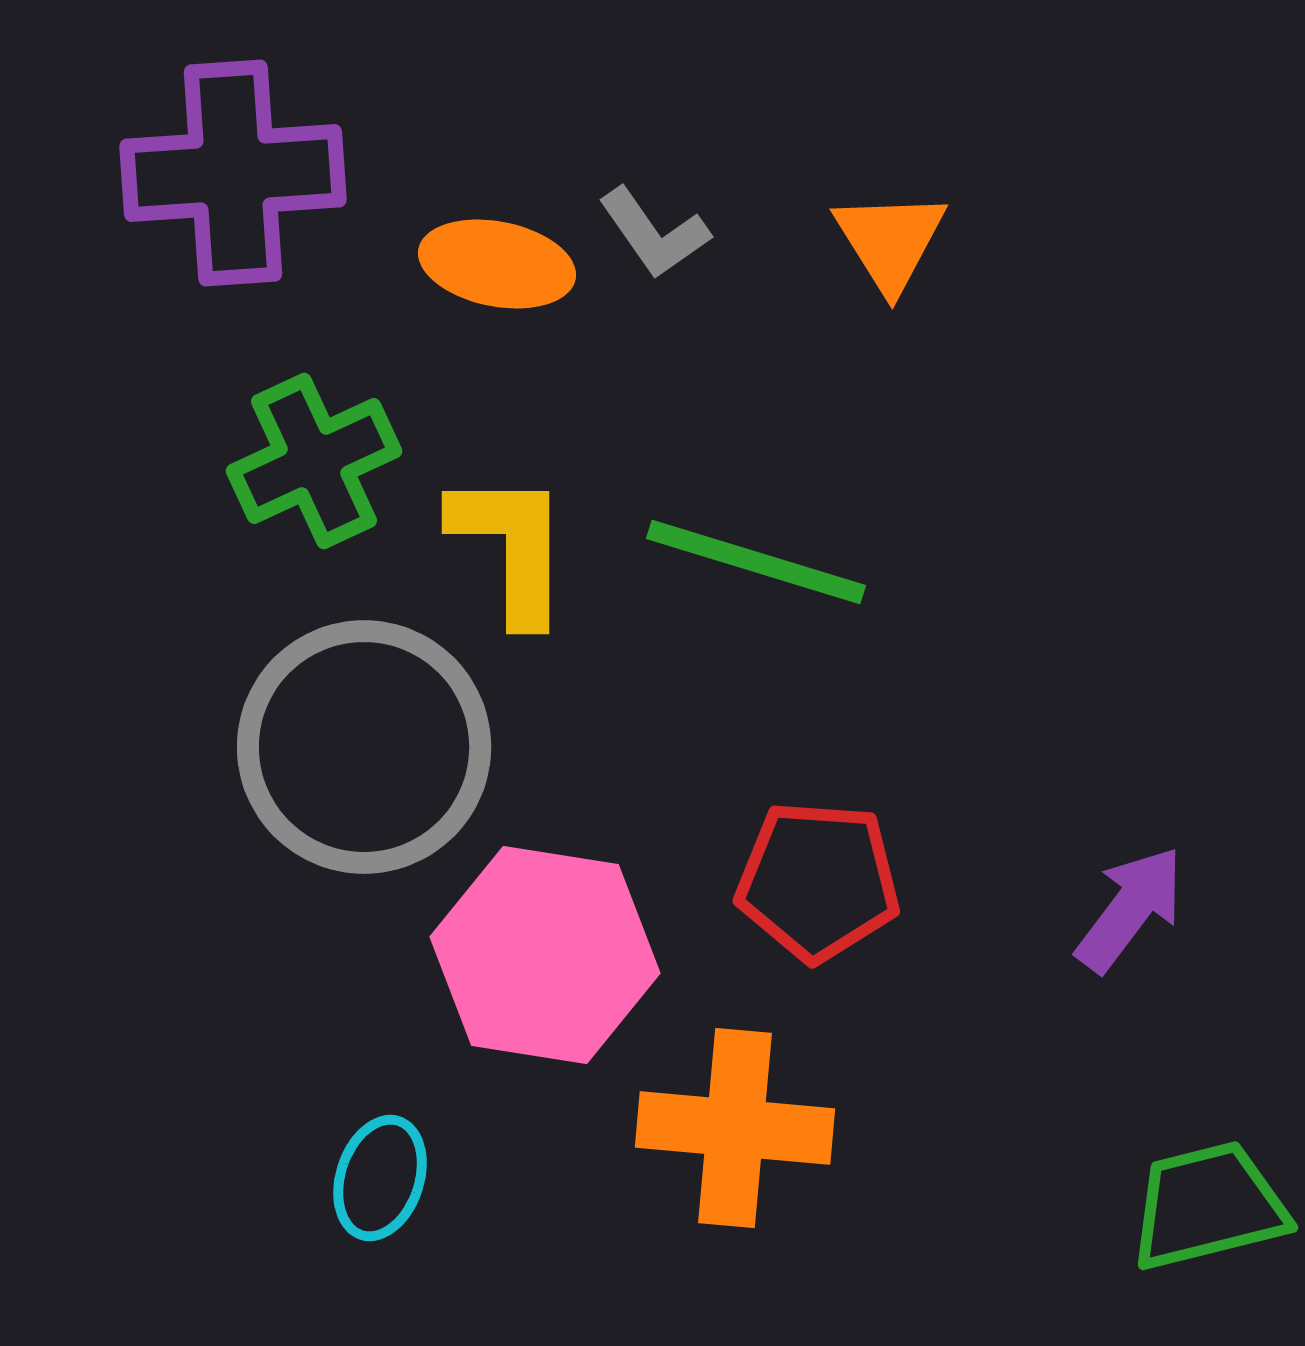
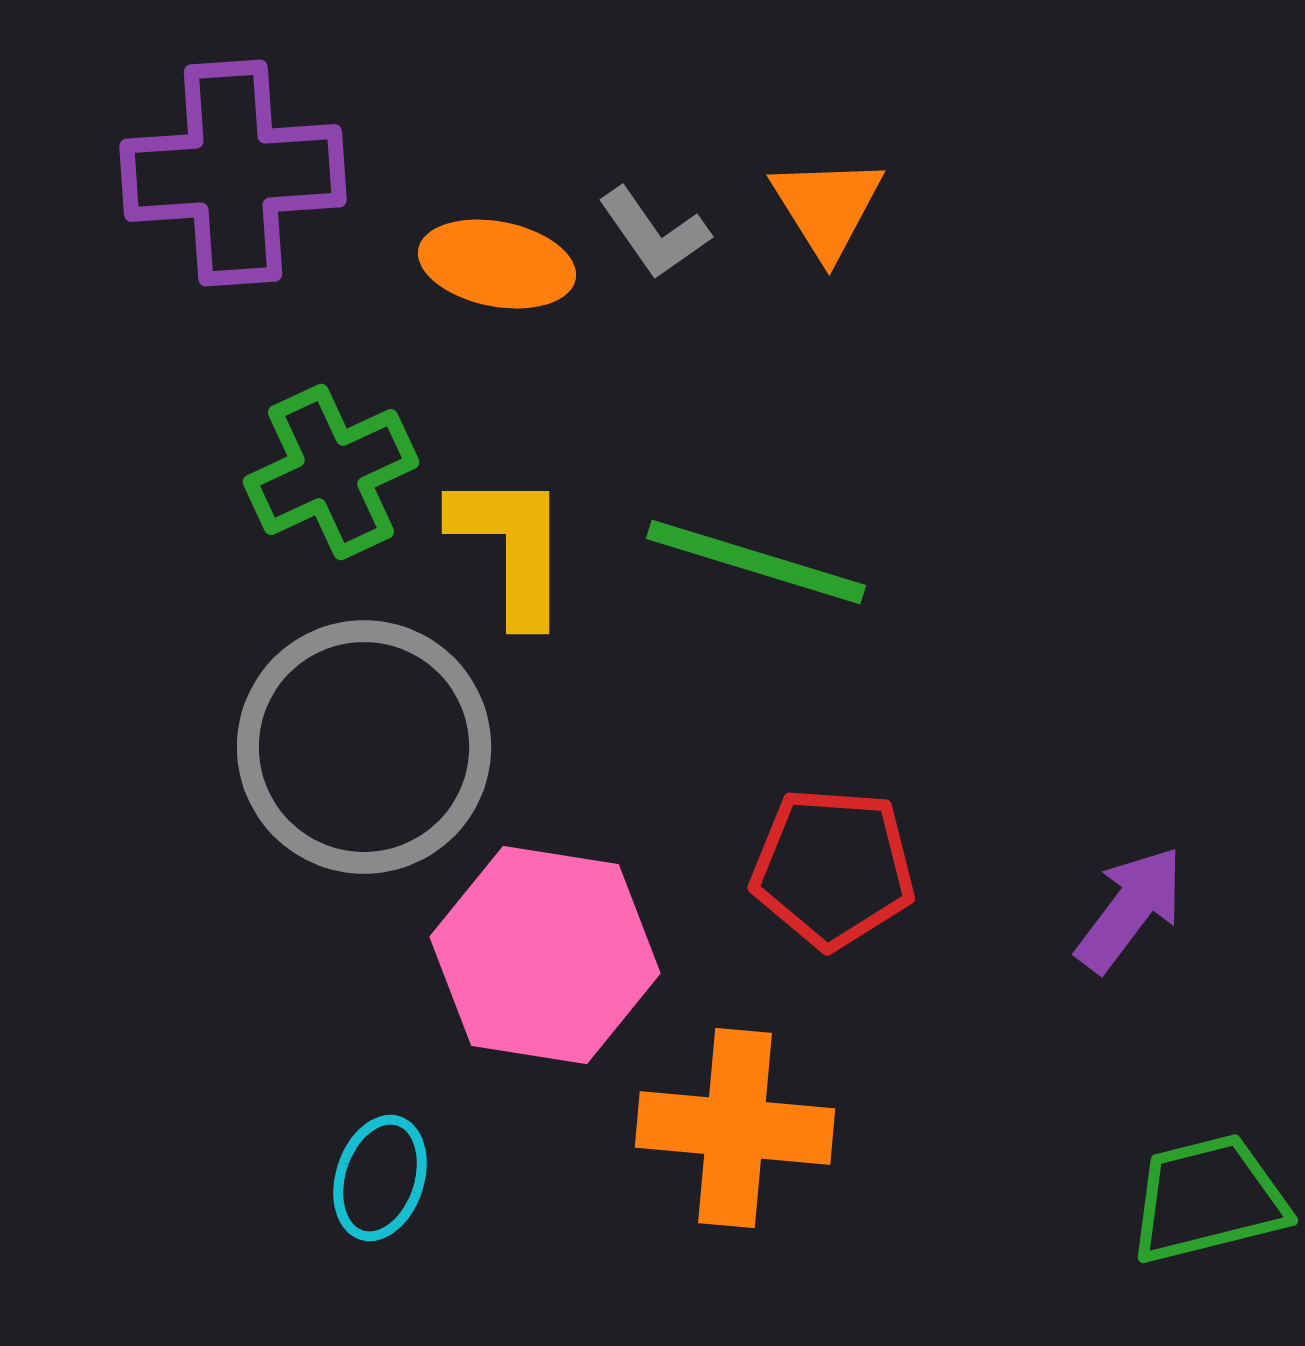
orange triangle: moved 63 px left, 34 px up
green cross: moved 17 px right, 11 px down
red pentagon: moved 15 px right, 13 px up
green trapezoid: moved 7 px up
